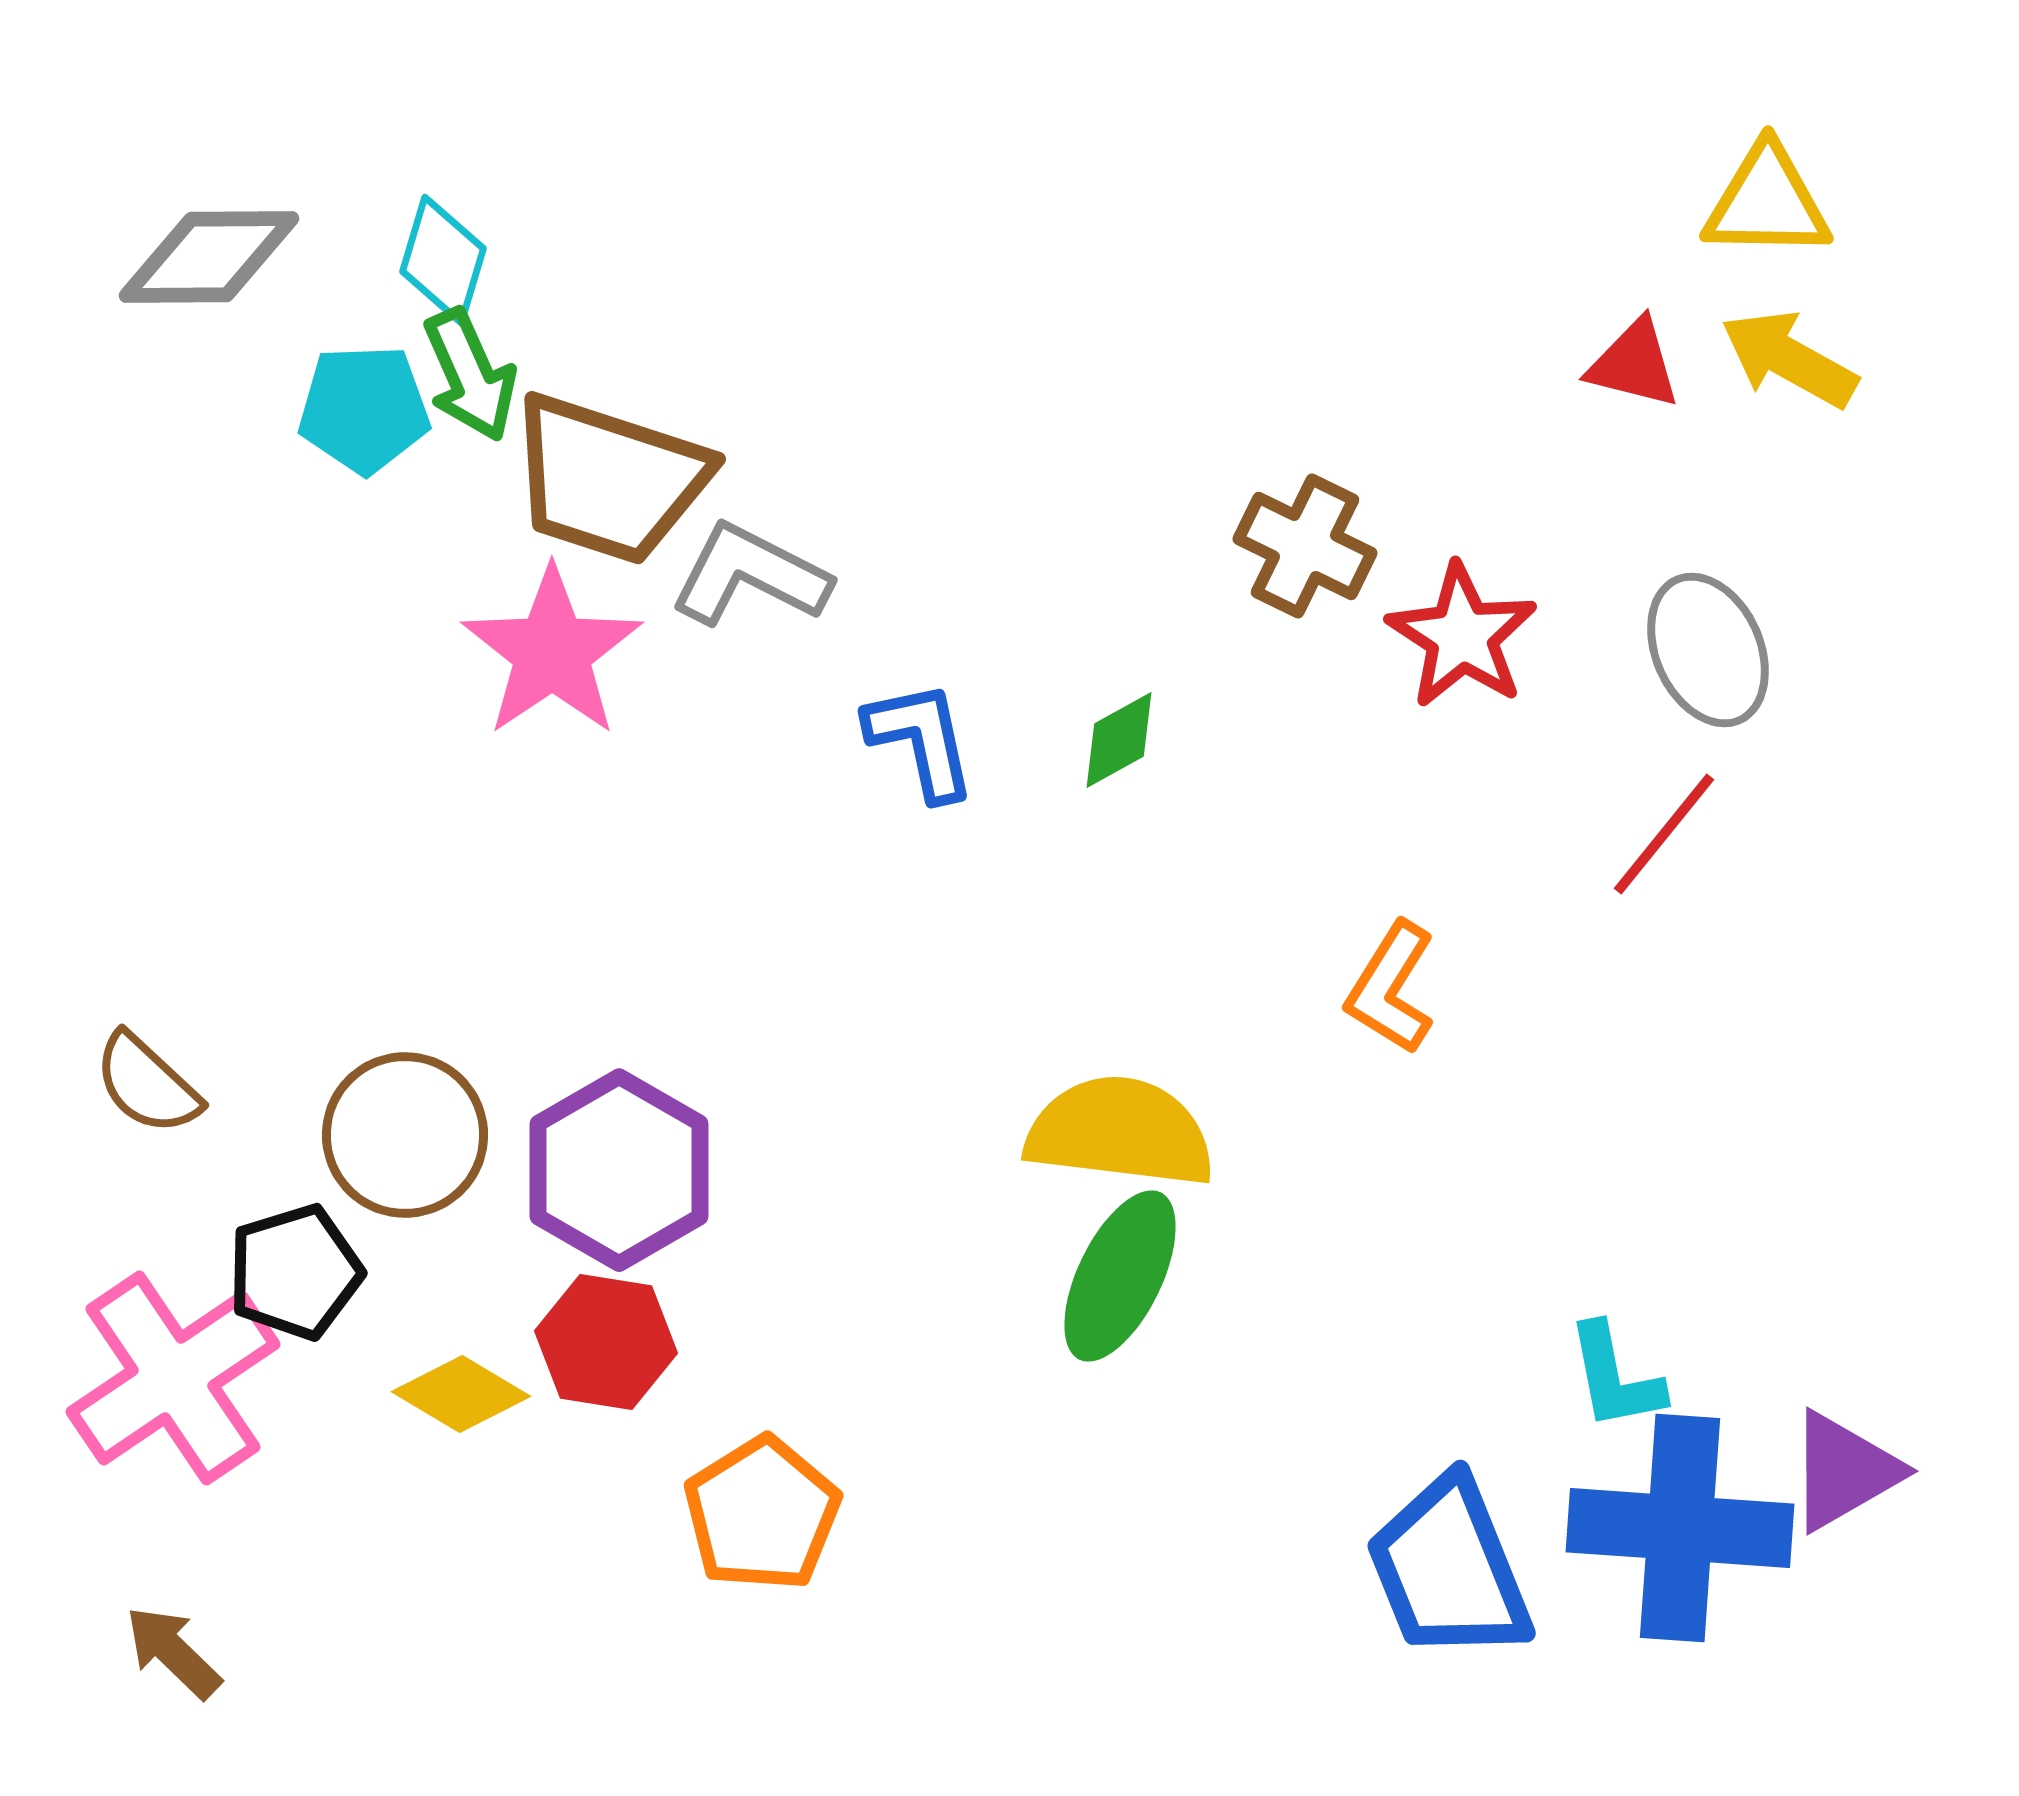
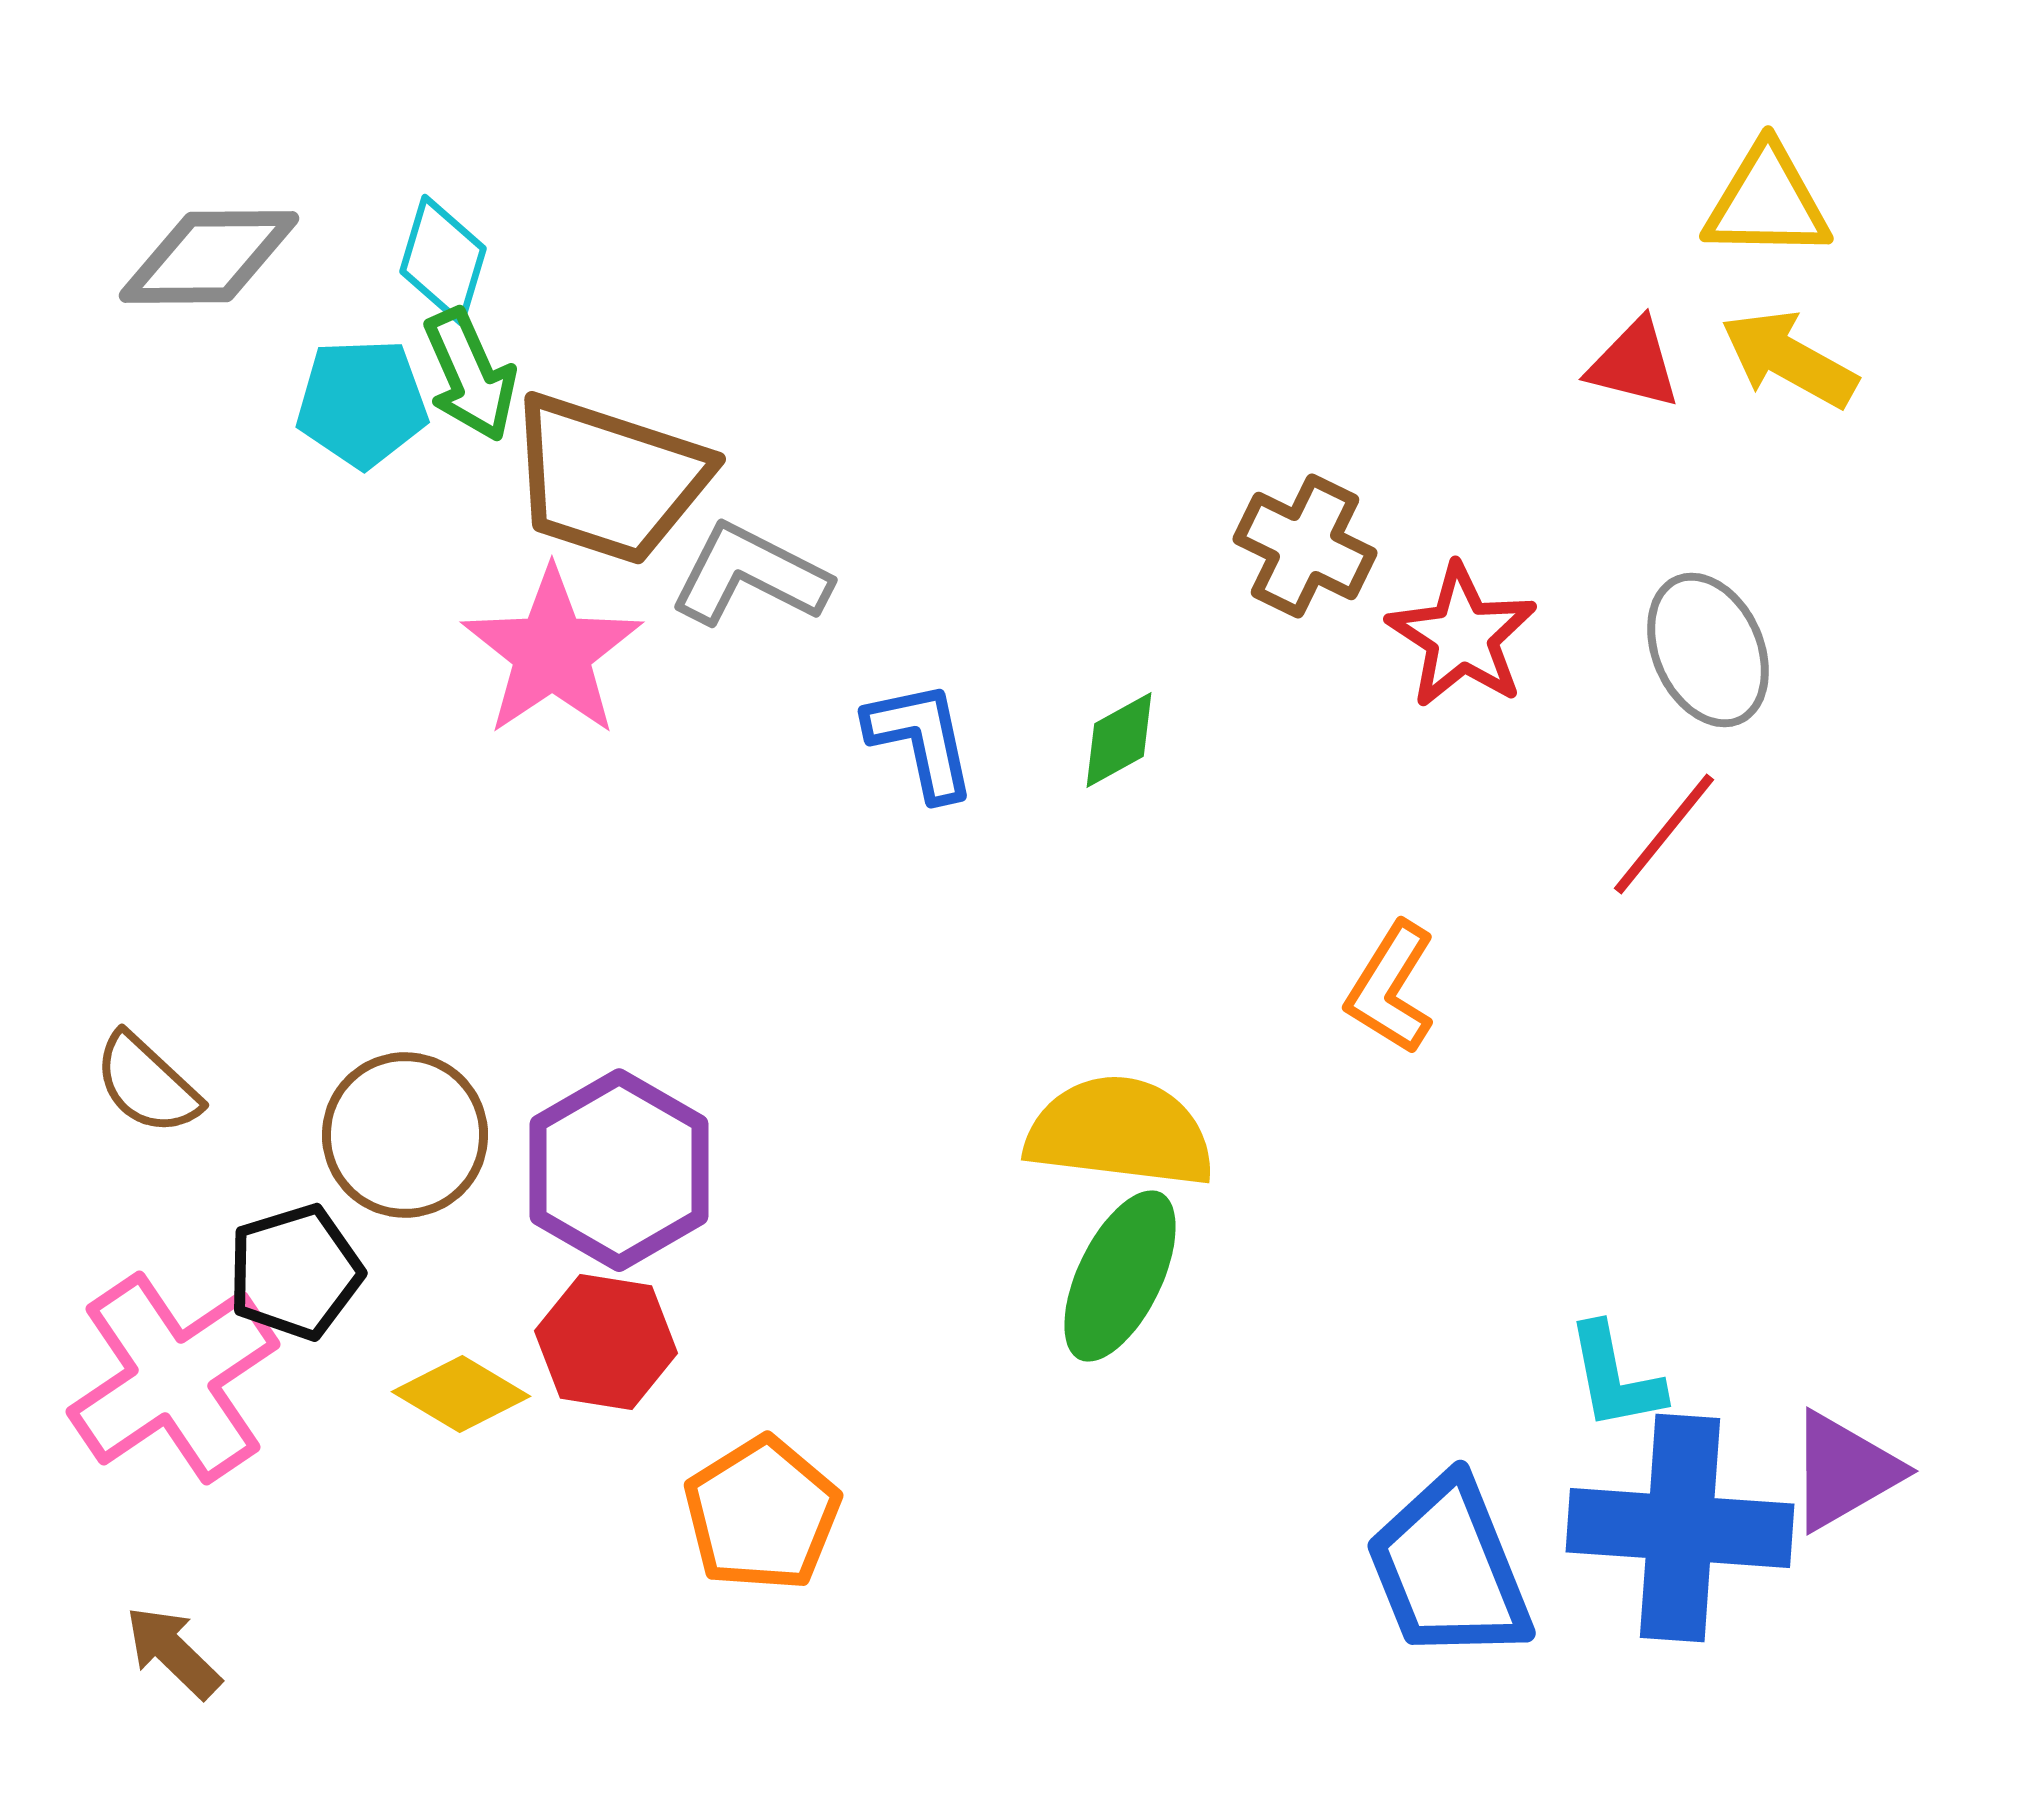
cyan pentagon: moved 2 px left, 6 px up
